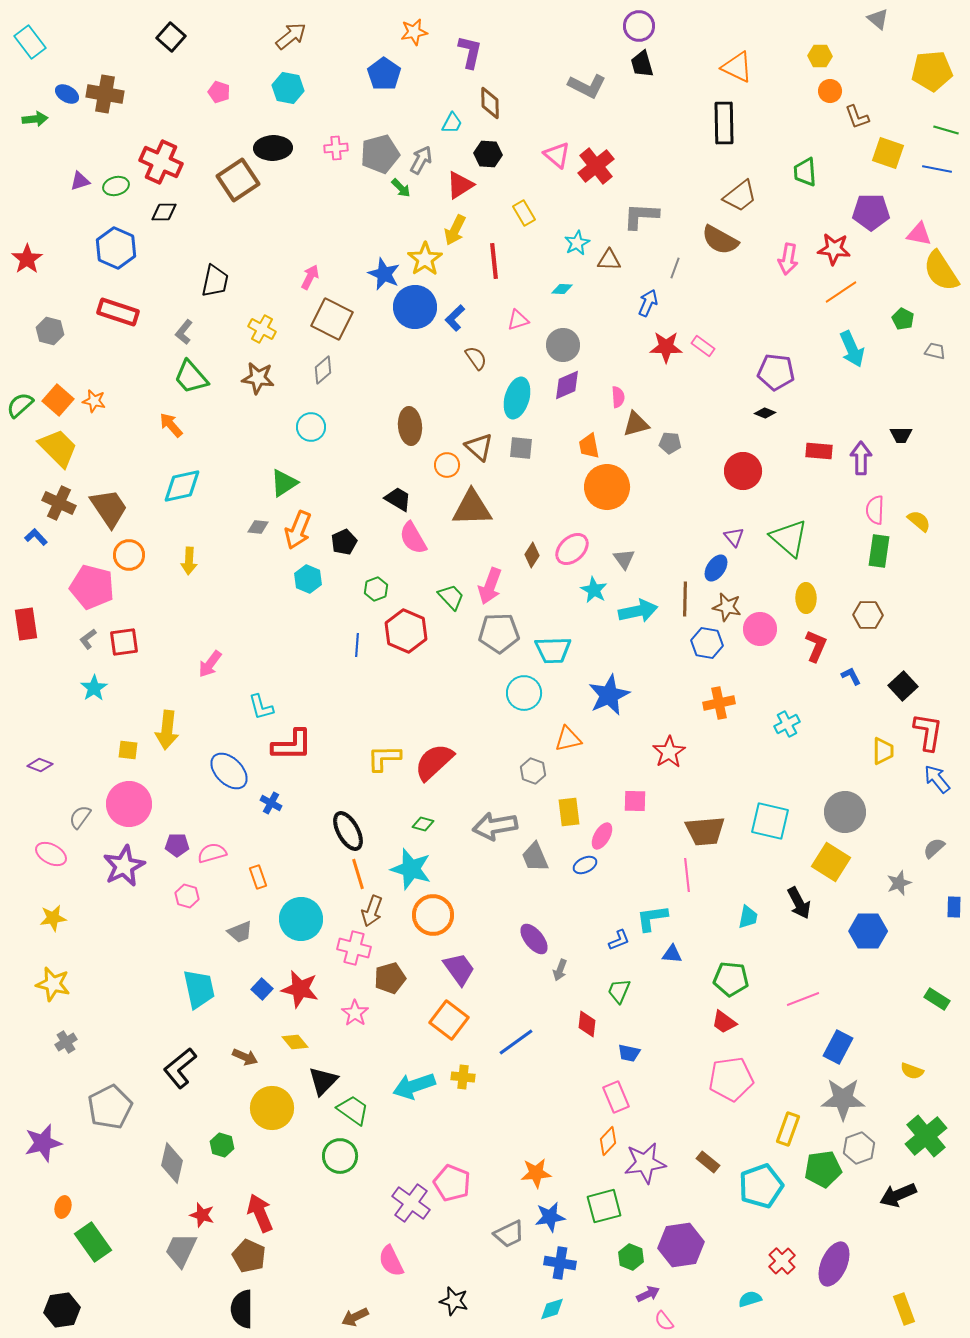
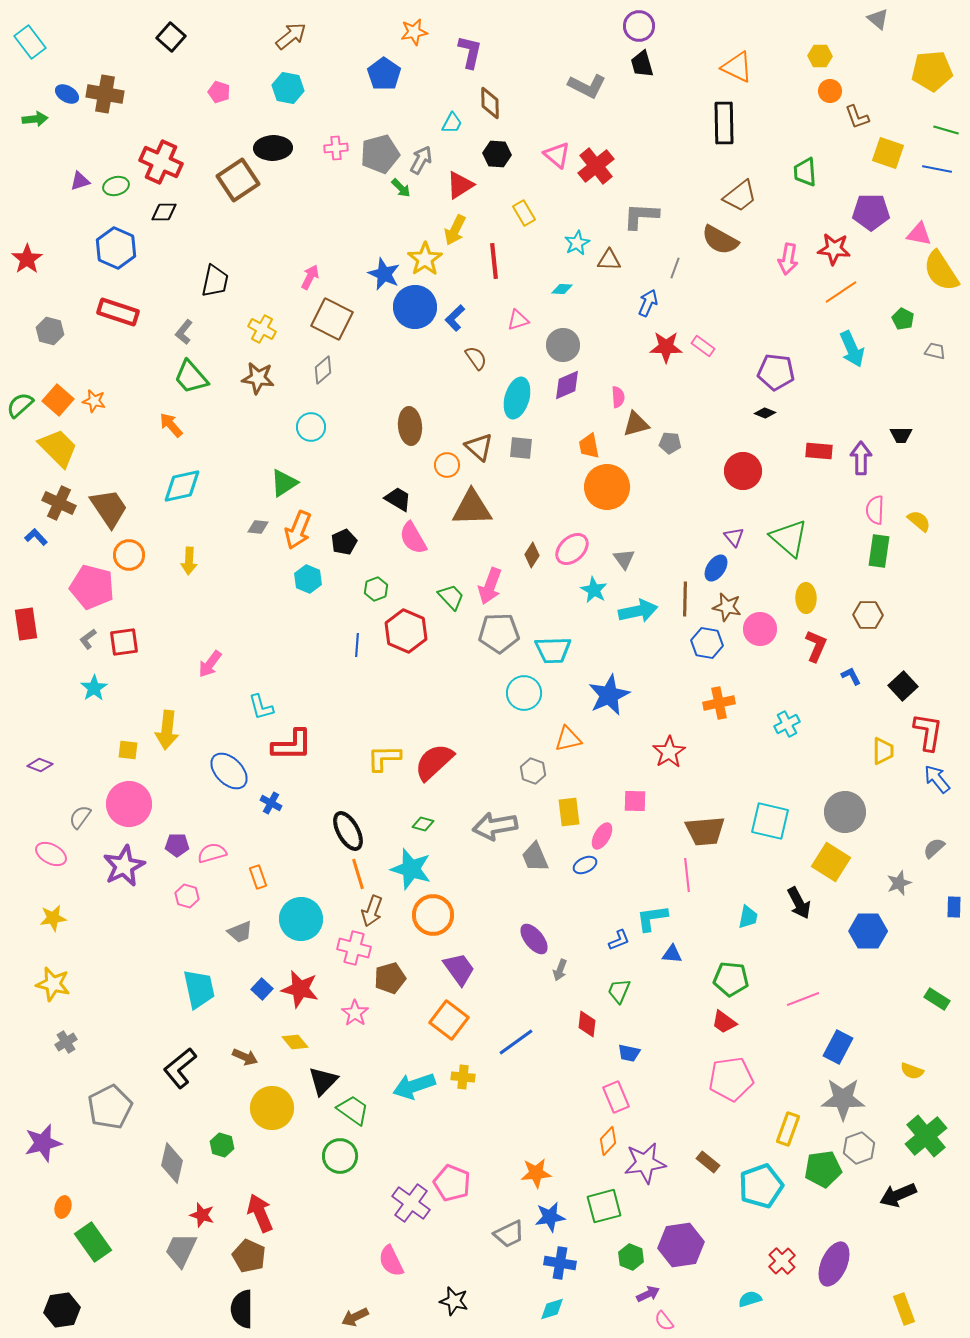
black hexagon at (488, 154): moved 9 px right
